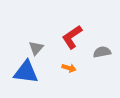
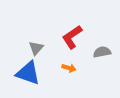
blue triangle: moved 2 px right, 1 px down; rotated 12 degrees clockwise
